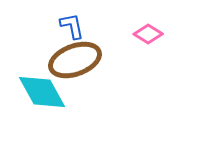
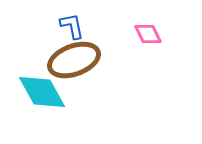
pink diamond: rotated 32 degrees clockwise
brown ellipse: moved 1 px left
